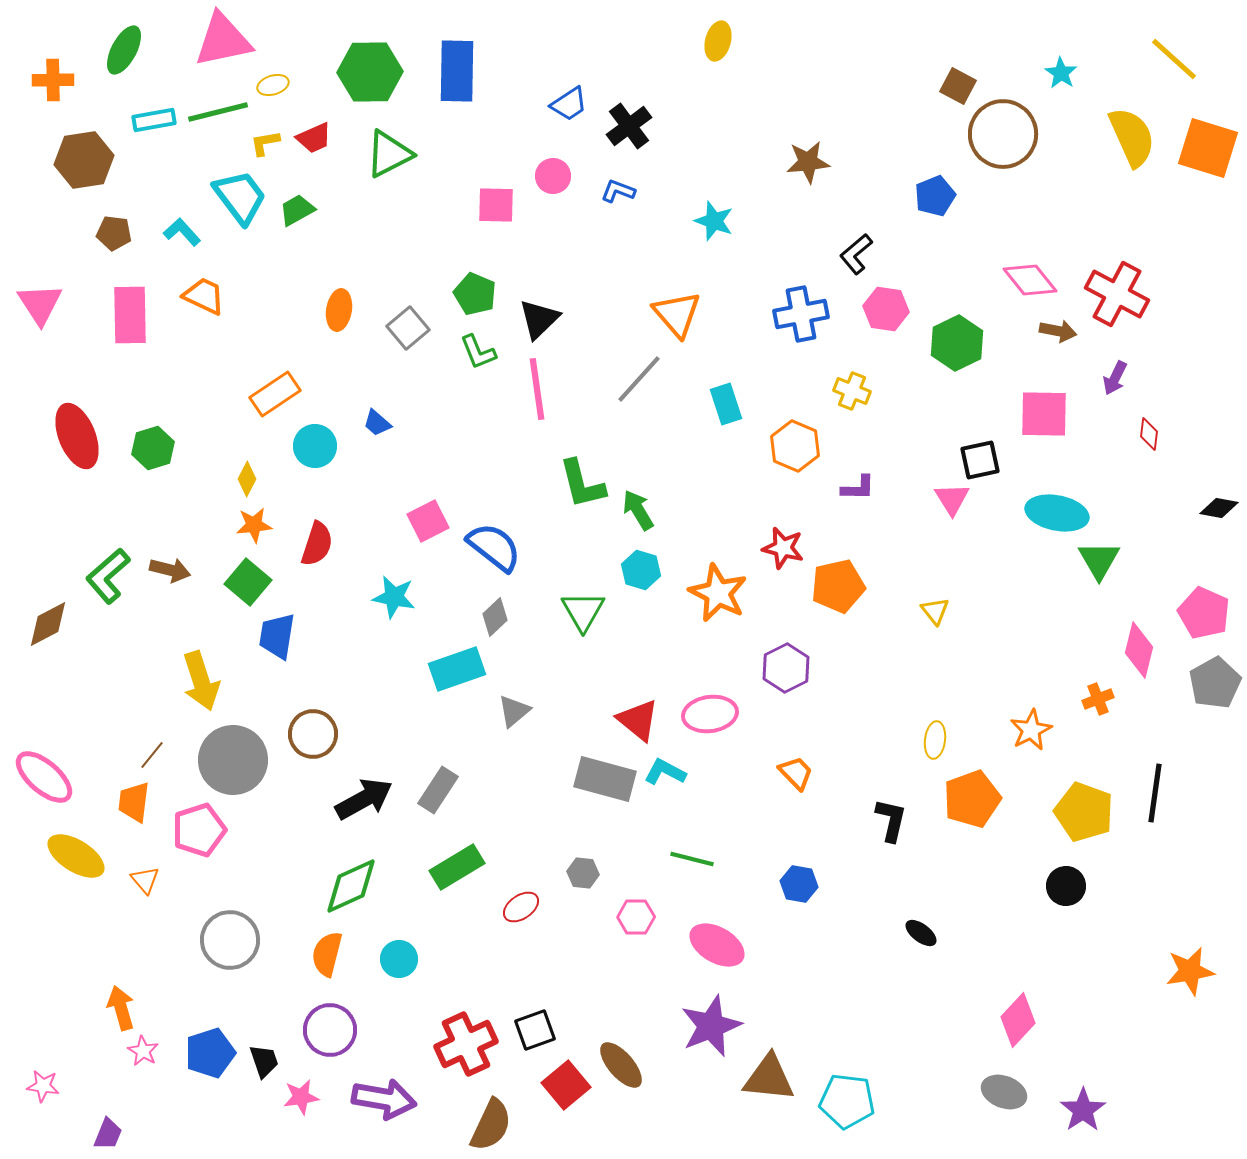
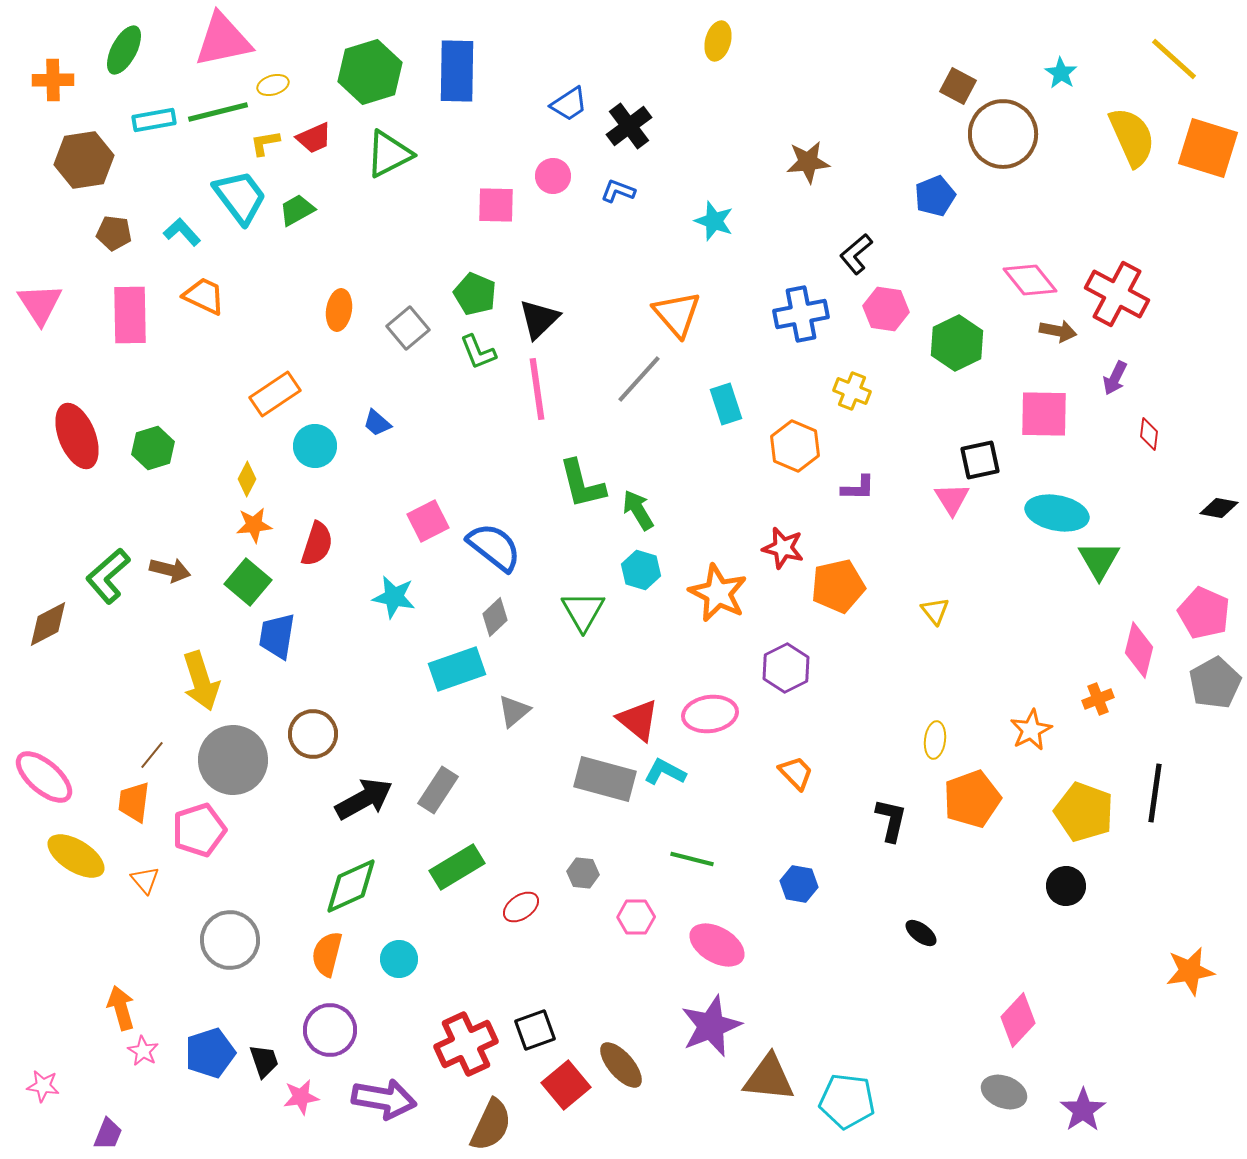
green hexagon at (370, 72): rotated 16 degrees counterclockwise
